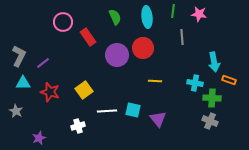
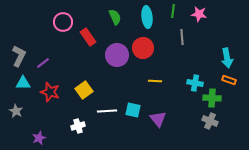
cyan arrow: moved 13 px right, 4 px up
